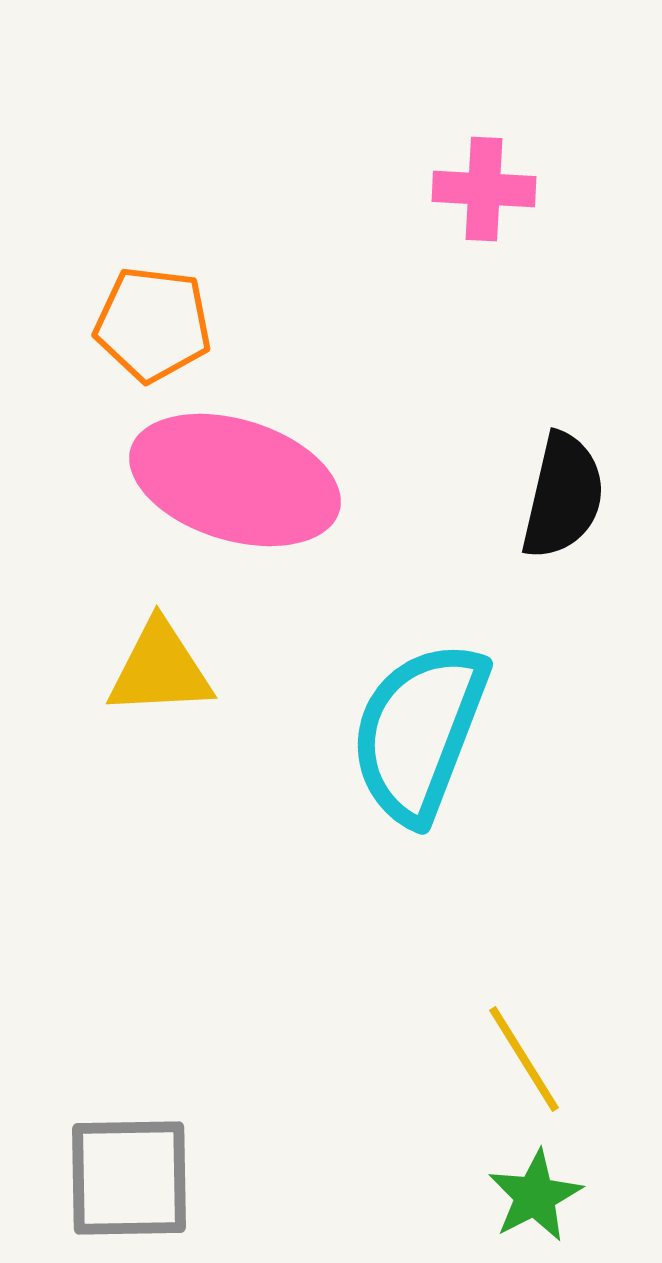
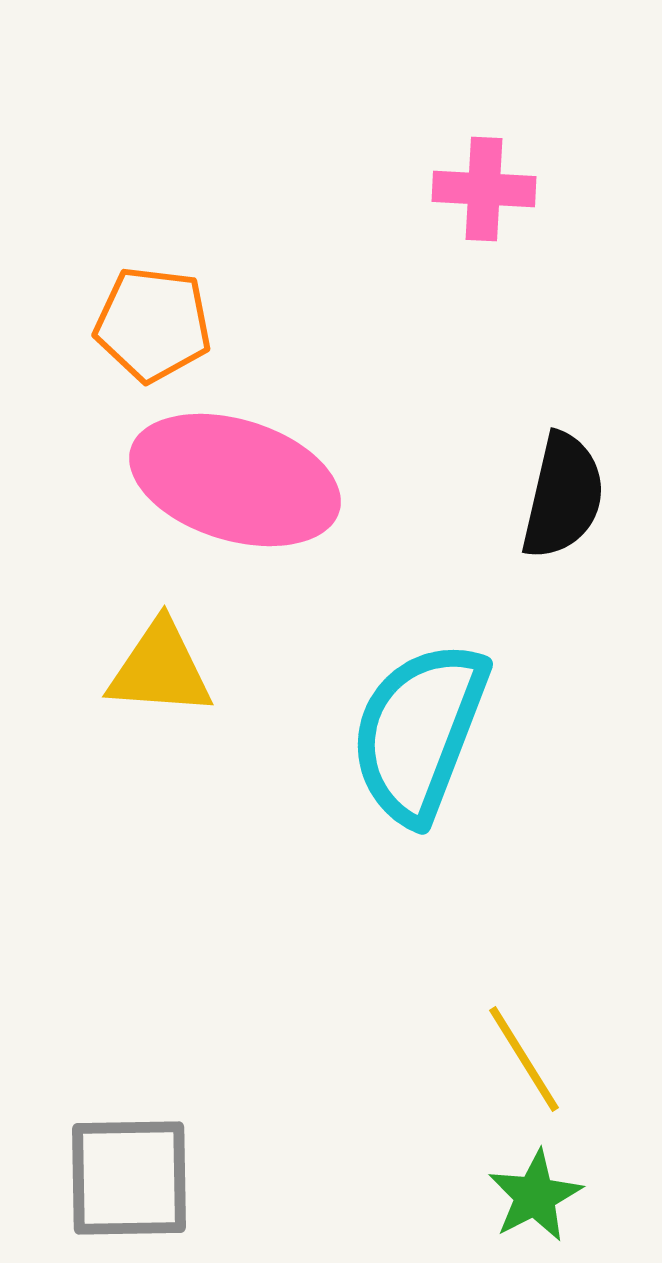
yellow triangle: rotated 7 degrees clockwise
